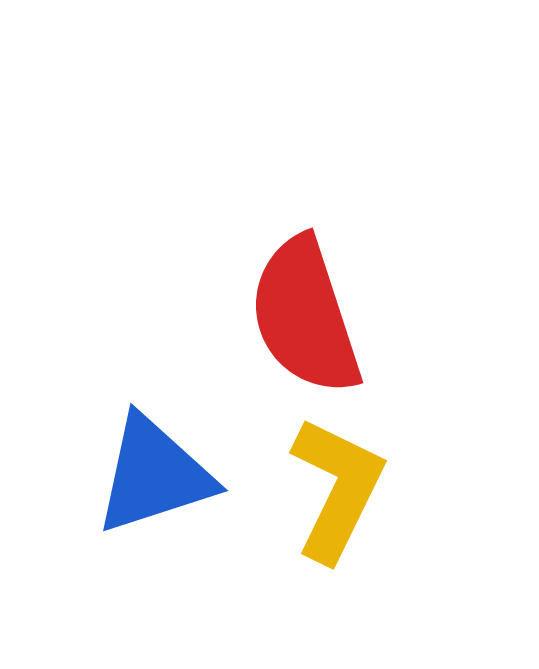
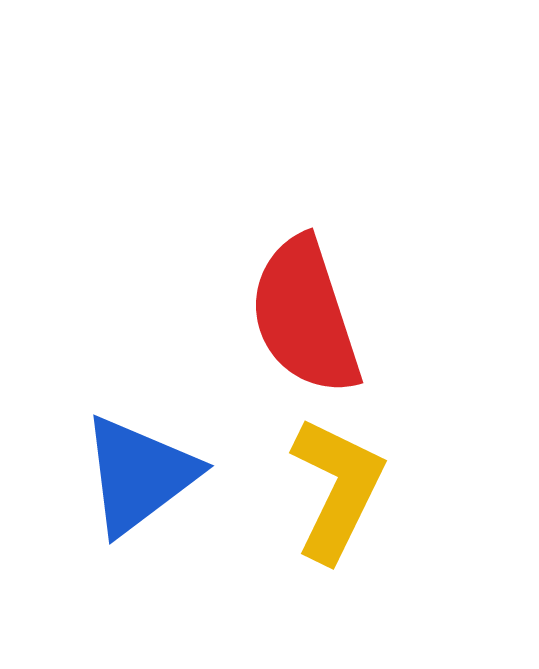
blue triangle: moved 15 px left; rotated 19 degrees counterclockwise
